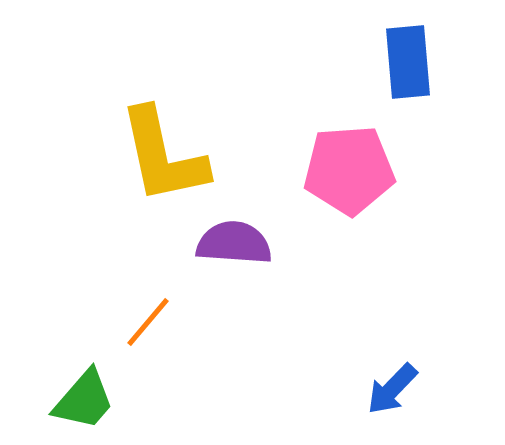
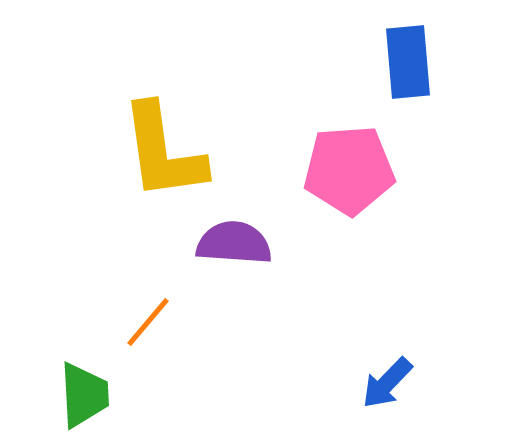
yellow L-shape: moved 4 px up; rotated 4 degrees clockwise
blue arrow: moved 5 px left, 6 px up
green trapezoid: moved 5 px up; rotated 44 degrees counterclockwise
